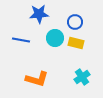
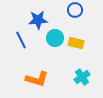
blue star: moved 1 px left, 6 px down
blue circle: moved 12 px up
blue line: rotated 54 degrees clockwise
